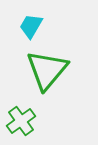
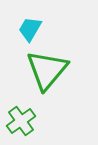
cyan trapezoid: moved 1 px left, 3 px down
